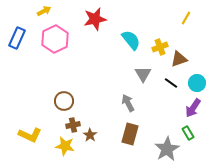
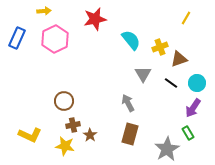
yellow arrow: rotated 24 degrees clockwise
